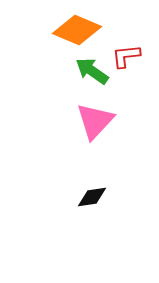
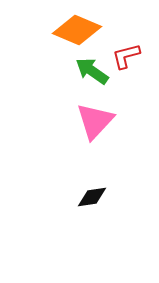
red L-shape: rotated 8 degrees counterclockwise
